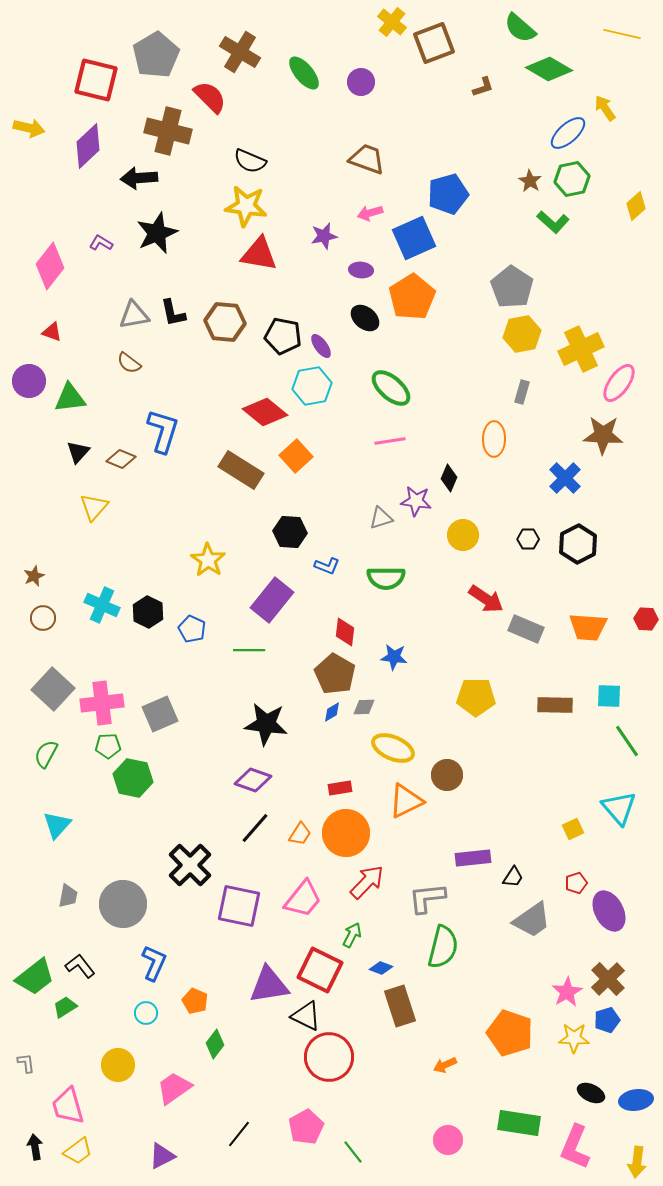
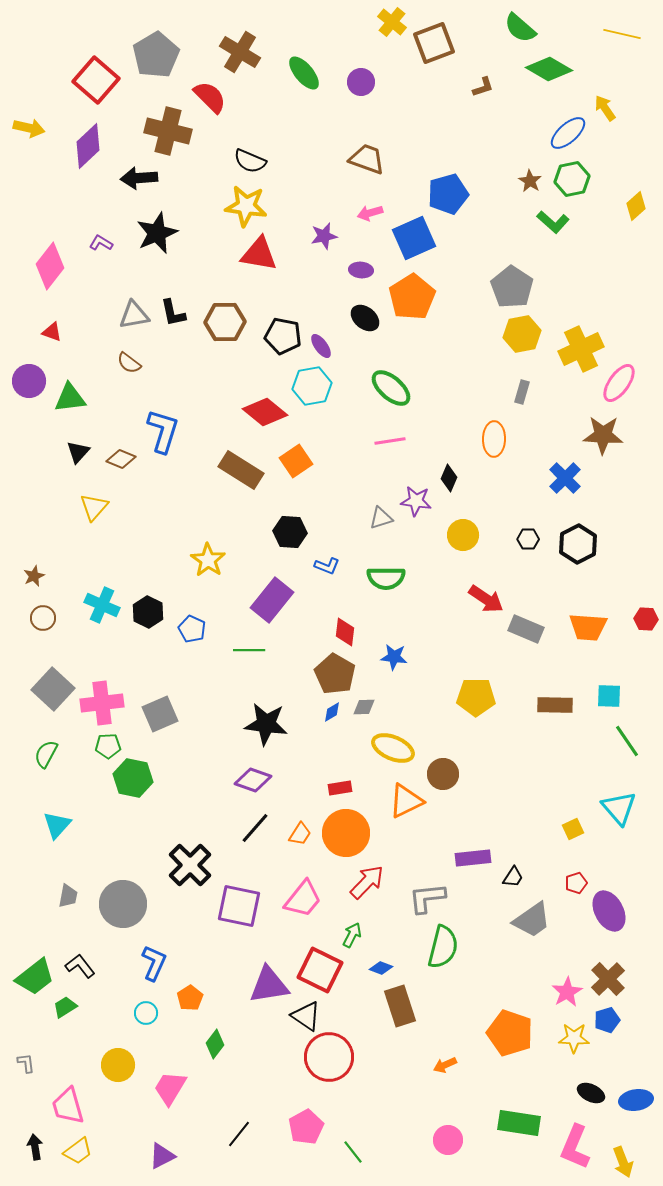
red square at (96, 80): rotated 27 degrees clockwise
brown hexagon at (225, 322): rotated 6 degrees counterclockwise
orange square at (296, 456): moved 5 px down; rotated 8 degrees clockwise
brown circle at (447, 775): moved 4 px left, 1 px up
orange pentagon at (195, 1001): moved 5 px left, 3 px up; rotated 15 degrees clockwise
black triangle at (306, 1016): rotated 8 degrees clockwise
pink trapezoid at (174, 1088): moved 4 px left; rotated 24 degrees counterclockwise
yellow arrow at (637, 1162): moved 14 px left; rotated 28 degrees counterclockwise
